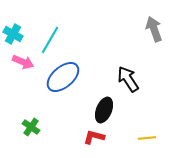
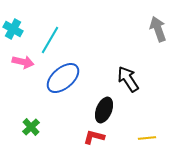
gray arrow: moved 4 px right
cyan cross: moved 5 px up
pink arrow: rotated 10 degrees counterclockwise
blue ellipse: moved 1 px down
green cross: rotated 12 degrees clockwise
